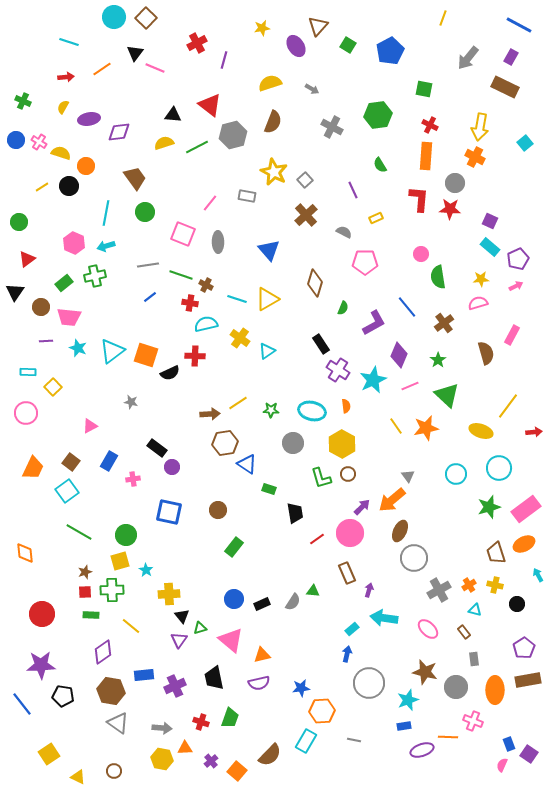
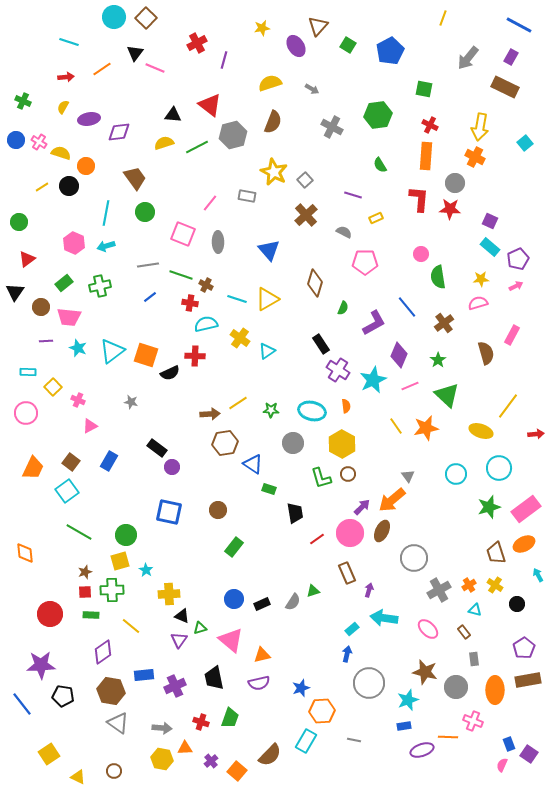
purple line at (353, 190): moved 5 px down; rotated 48 degrees counterclockwise
green cross at (95, 276): moved 5 px right, 10 px down
red arrow at (534, 432): moved 2 px right, 2 px down
blue triangle at (247, 464): moved 6 px right
pink cross at (133, 479): moved 55 px left, 79 px up; rotated 32 degrees clockwise
brown ellipse at (400, 531): moved 18 px left
yellow cross at (495, 585): rotated 21 degrees clockwise
green triangle at (313, 591): rotated 24 degrees counterclockwise
red circle at (42, 614): moved 8 px right
black triangle at (182, 616): rotated 28 degrees counterclockwise
blue star at (301, 688): rotated 12 degrees counterclockwise
